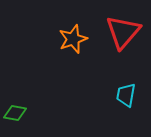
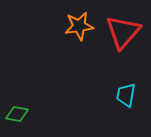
orange star: moved 6 px right, 13 px up; rotated 12 degrees clockwise
green diamond: moved 2 px right, 1 px down
